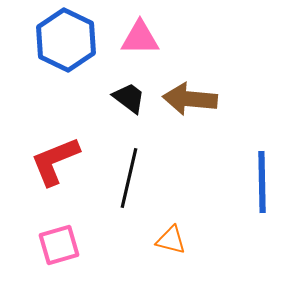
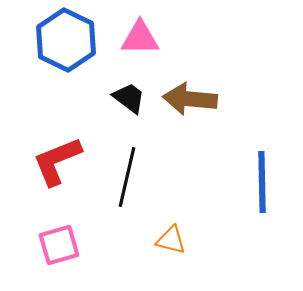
red L-shape: moved 2 px right
black line: moved 2 px left, 1 px up
